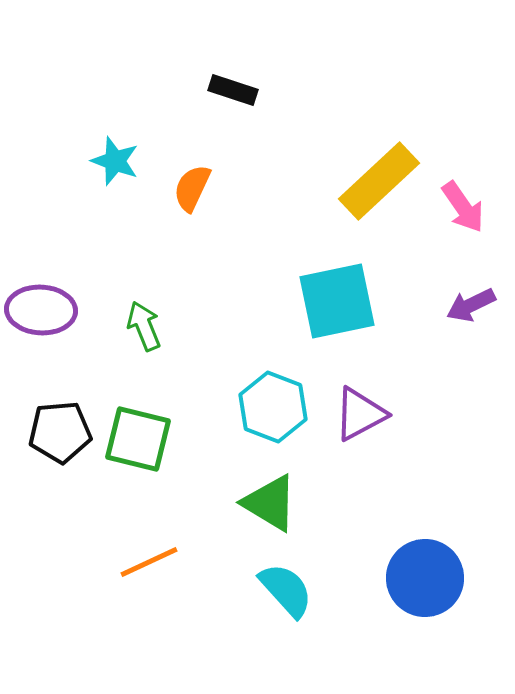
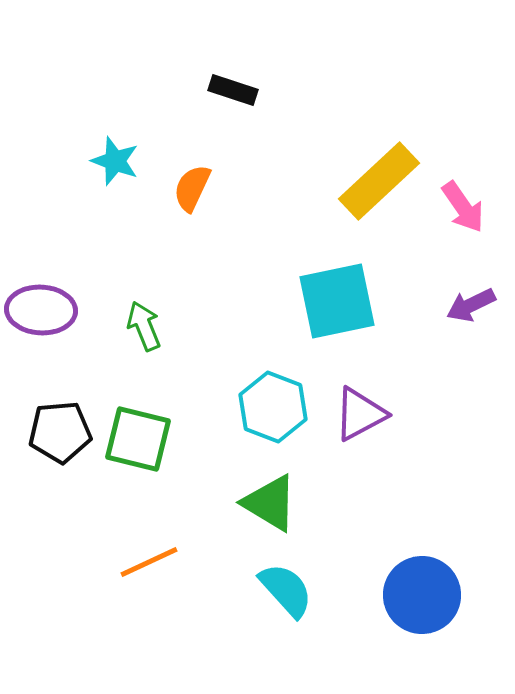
blue circle: moved 3 px left, 17 px down
